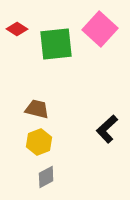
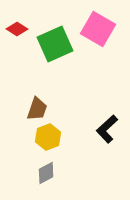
pink square: moved 2 px left; rotated 12 degrees counterclockwise
green square: moved 1 px left; rotated 18 degrees counterclockwise
brown trapezoid: rotated 95 degrees clockwise
yellow hexagon: moved 9 px right, 5 px up
gray diamond: moved 4 px up
